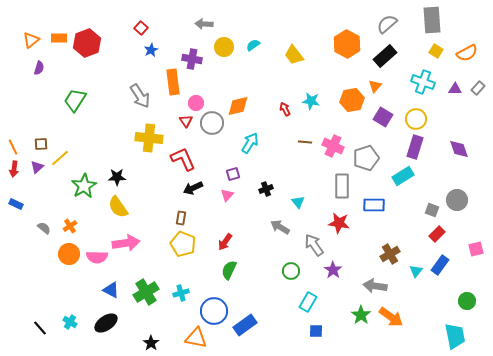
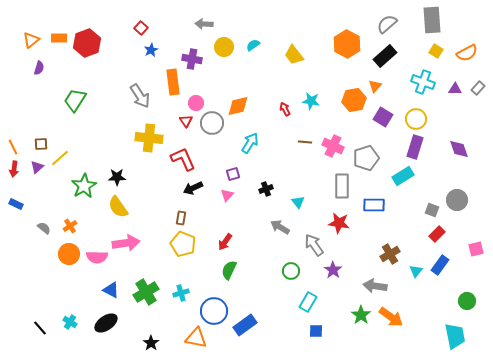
orange hexagon at (352, 100): moved 2 px right
